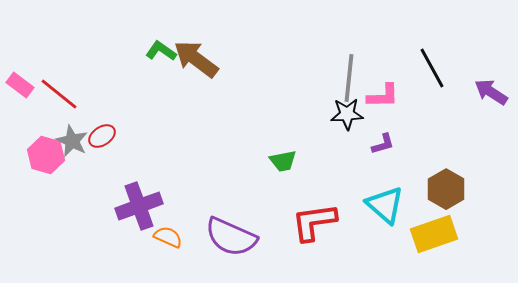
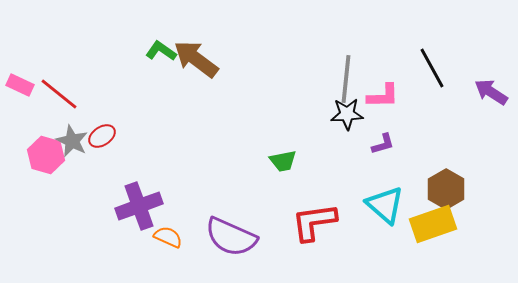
gray line: moved 3 px left, 1 px down
pink rectangle: rotated 12 degrees counterclockwise
yellow rectangle: moved 1 px left, 10 px up
